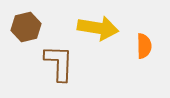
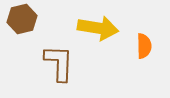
brown hexagon: moved 4 px left, 8 px up
